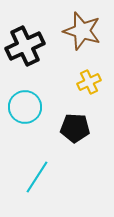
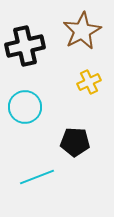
brown star: rotated 27 degrees clockwise
black cross: rotated 12 degrees clockwise
black pentagon: moved 14 px down
cyan line: rotated 36 degrees clockwise
